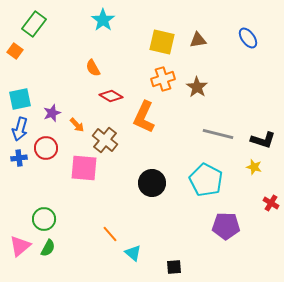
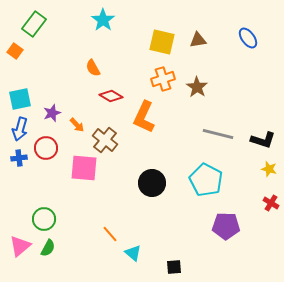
yellow star: moved 15 px right, 2 px down
